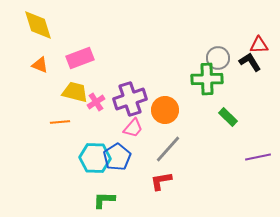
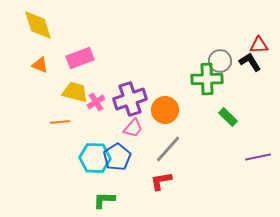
gray circle: moved 2 px right, 3 px down
